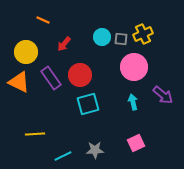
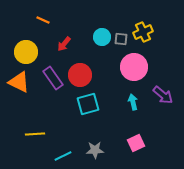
yellow cross: moved 2 px up
purple rectangle: moved 2 px right
